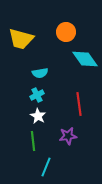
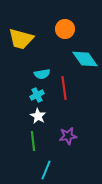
orange circle: moved 1 px left, 3 px up
cyan semicircle: moved 2 px right, 1 px down
red line: moved 15 px left, 16 px up
cyan line: moved 3 px down
